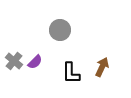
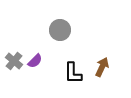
purple semicircle: moved 1 px up
black L-shape: moved 2 px right
